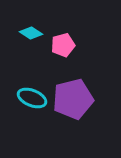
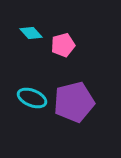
cyan diamond: rotated 15 degrees clockwise
purple pentagon: moved 1 px right, 3 px down
